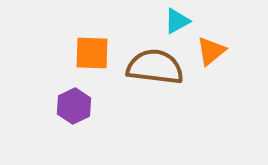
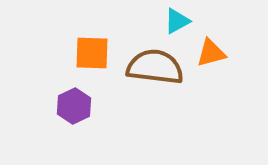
orange triangle: moved 2 px down; rotated 24 degrees clockwise
